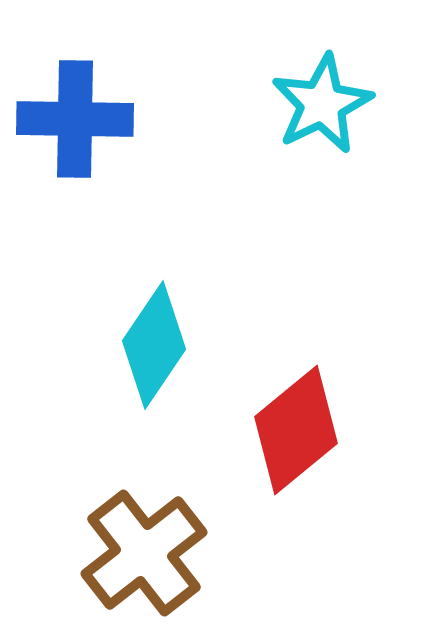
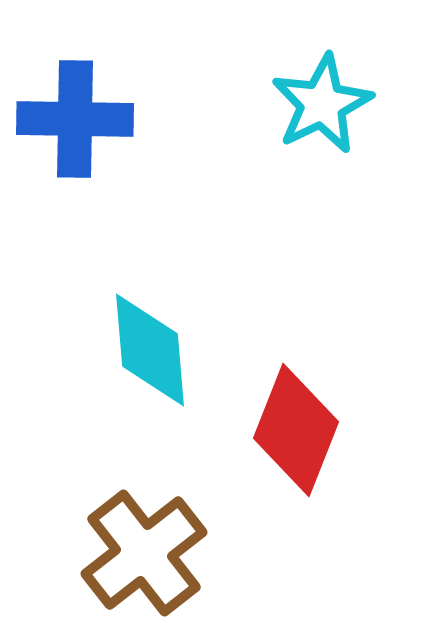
cyan diamond: moved 4 px left, 5 px down; rotated 39 degrees counterclockwise
red diamond: rotated 29 degrees counterclockwise
